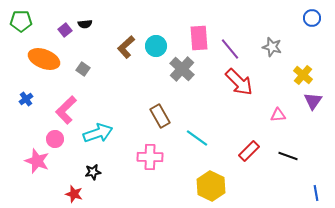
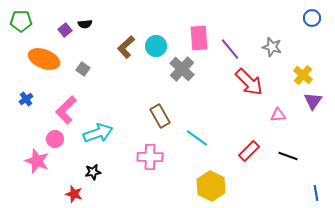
red arrow: moved 10 px right
